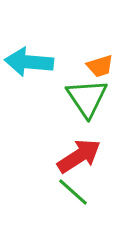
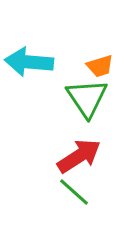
green line: moved 1 px right
